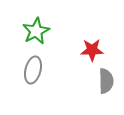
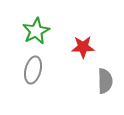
red star: moved 9 px left, 3 px up
gray semicircle: moved 1 px left
